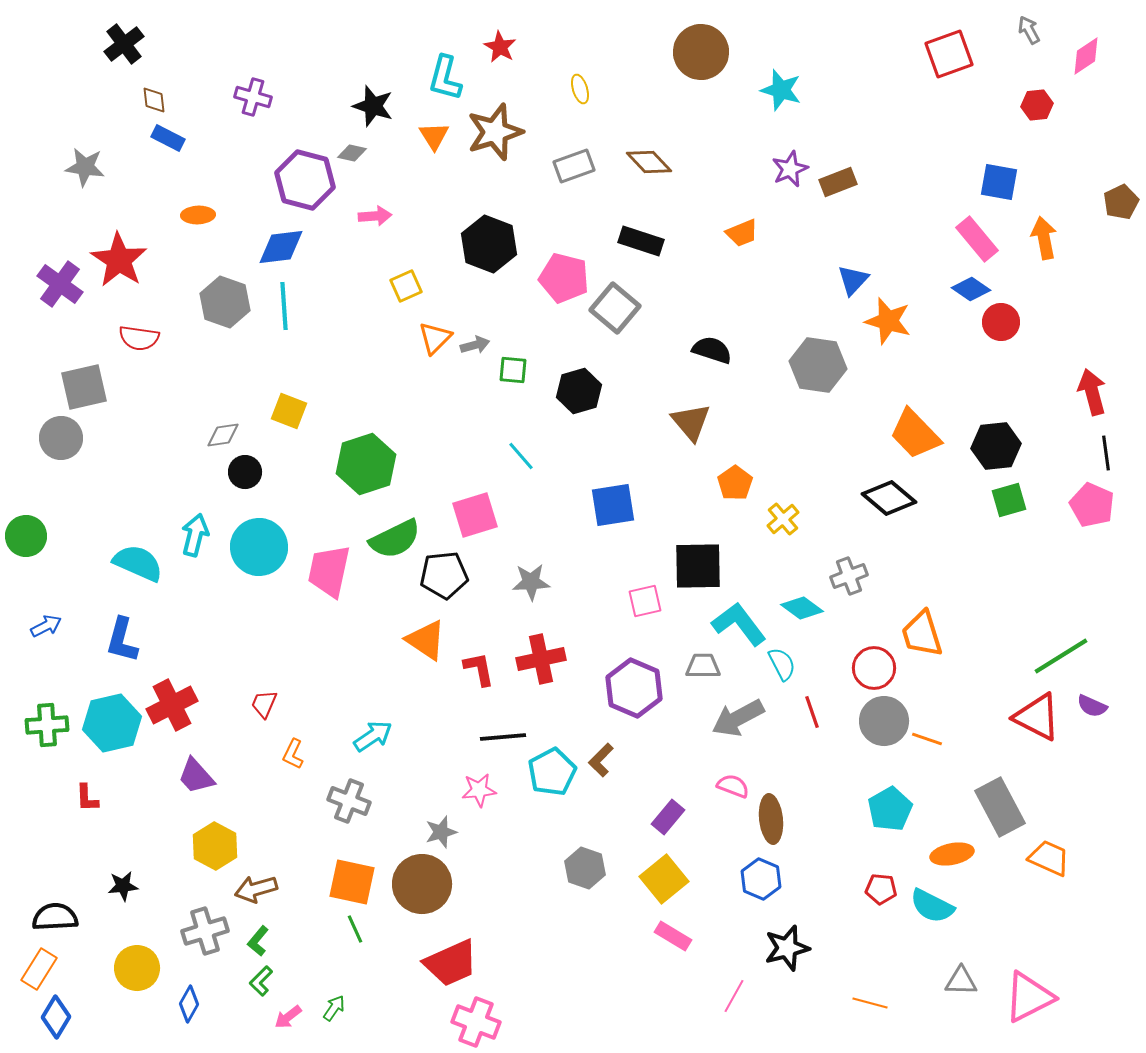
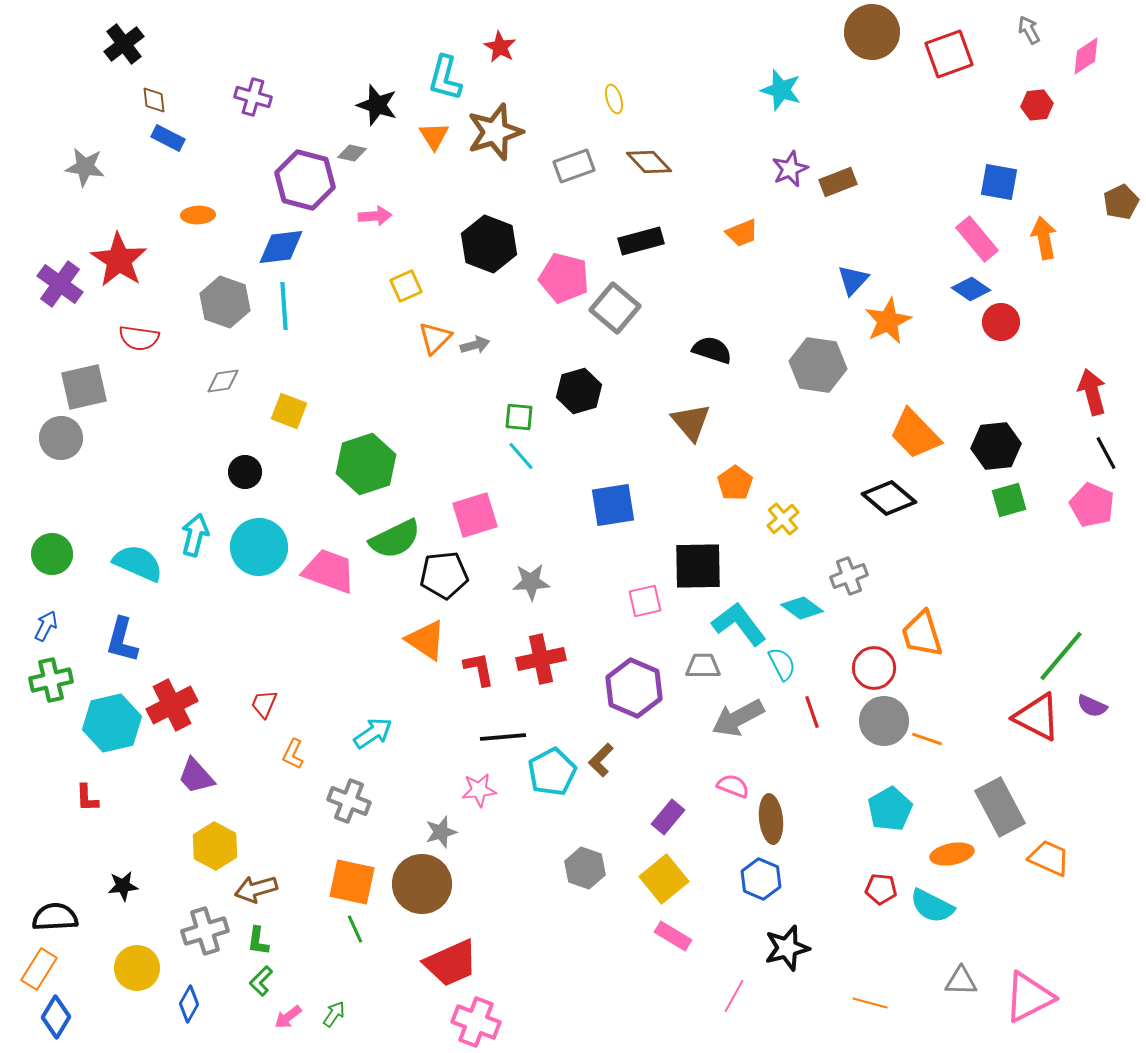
brown circle at (701, 52): moved 171 px right, 20 px up
yellow ellipse at (580, 89): moved 34 px right, 10 px down
black star at (373, 106): moved 4 px right, 1 px up
black rectangle at (641, 241): rotated 33 degrees counterclockwise
orange star at (888, 321): rotated 30 degrees clockwise
green square at (513, 370): moved 6 px right, 47 px down
gray diamond at (223, 435): moved 54 px up
black line at (1106, 453): rotated 20 degrees counterclockwise
green circle at (26, 536): moved 26 px right, 18 px down
pink trapezoid at (329, 571): rotated 98 degrees clockwise
blue arrow at (46, 626): rotated 36 degrees counterclockwise
green line at (1061, 656): rotated 18 degrees counterclockwise
green cross at (47, 725): moved 4 px right, 45 px up; rotated 9 degrees counterclockwise
cyan arrow at (373, 736): moved 3 px up
green L-shape at (258, 941): rotated 32 degrees counterclockwise
green arrow at (334, 1008): moved 6 px down
